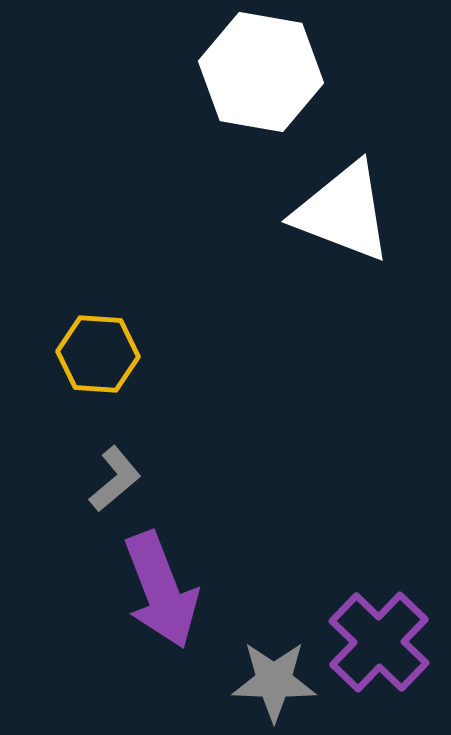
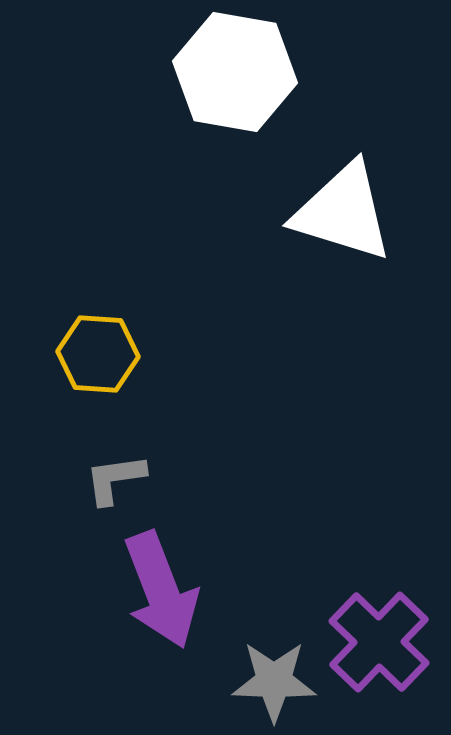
white hexagon: moved 26 px left
white triangle: rotated 4 degrees counterclockwise
gray L-shape: rotated 148 degrees counterclockwise
